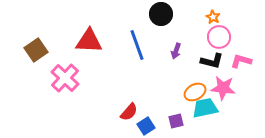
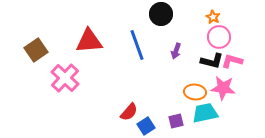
red triangle: rotated 8 degrees counterclockwise
pink L-shape: moved 9 px left
orange ellipse: rotated 35 degrees clockwise
cyan trapezoid: moved 5 px down
